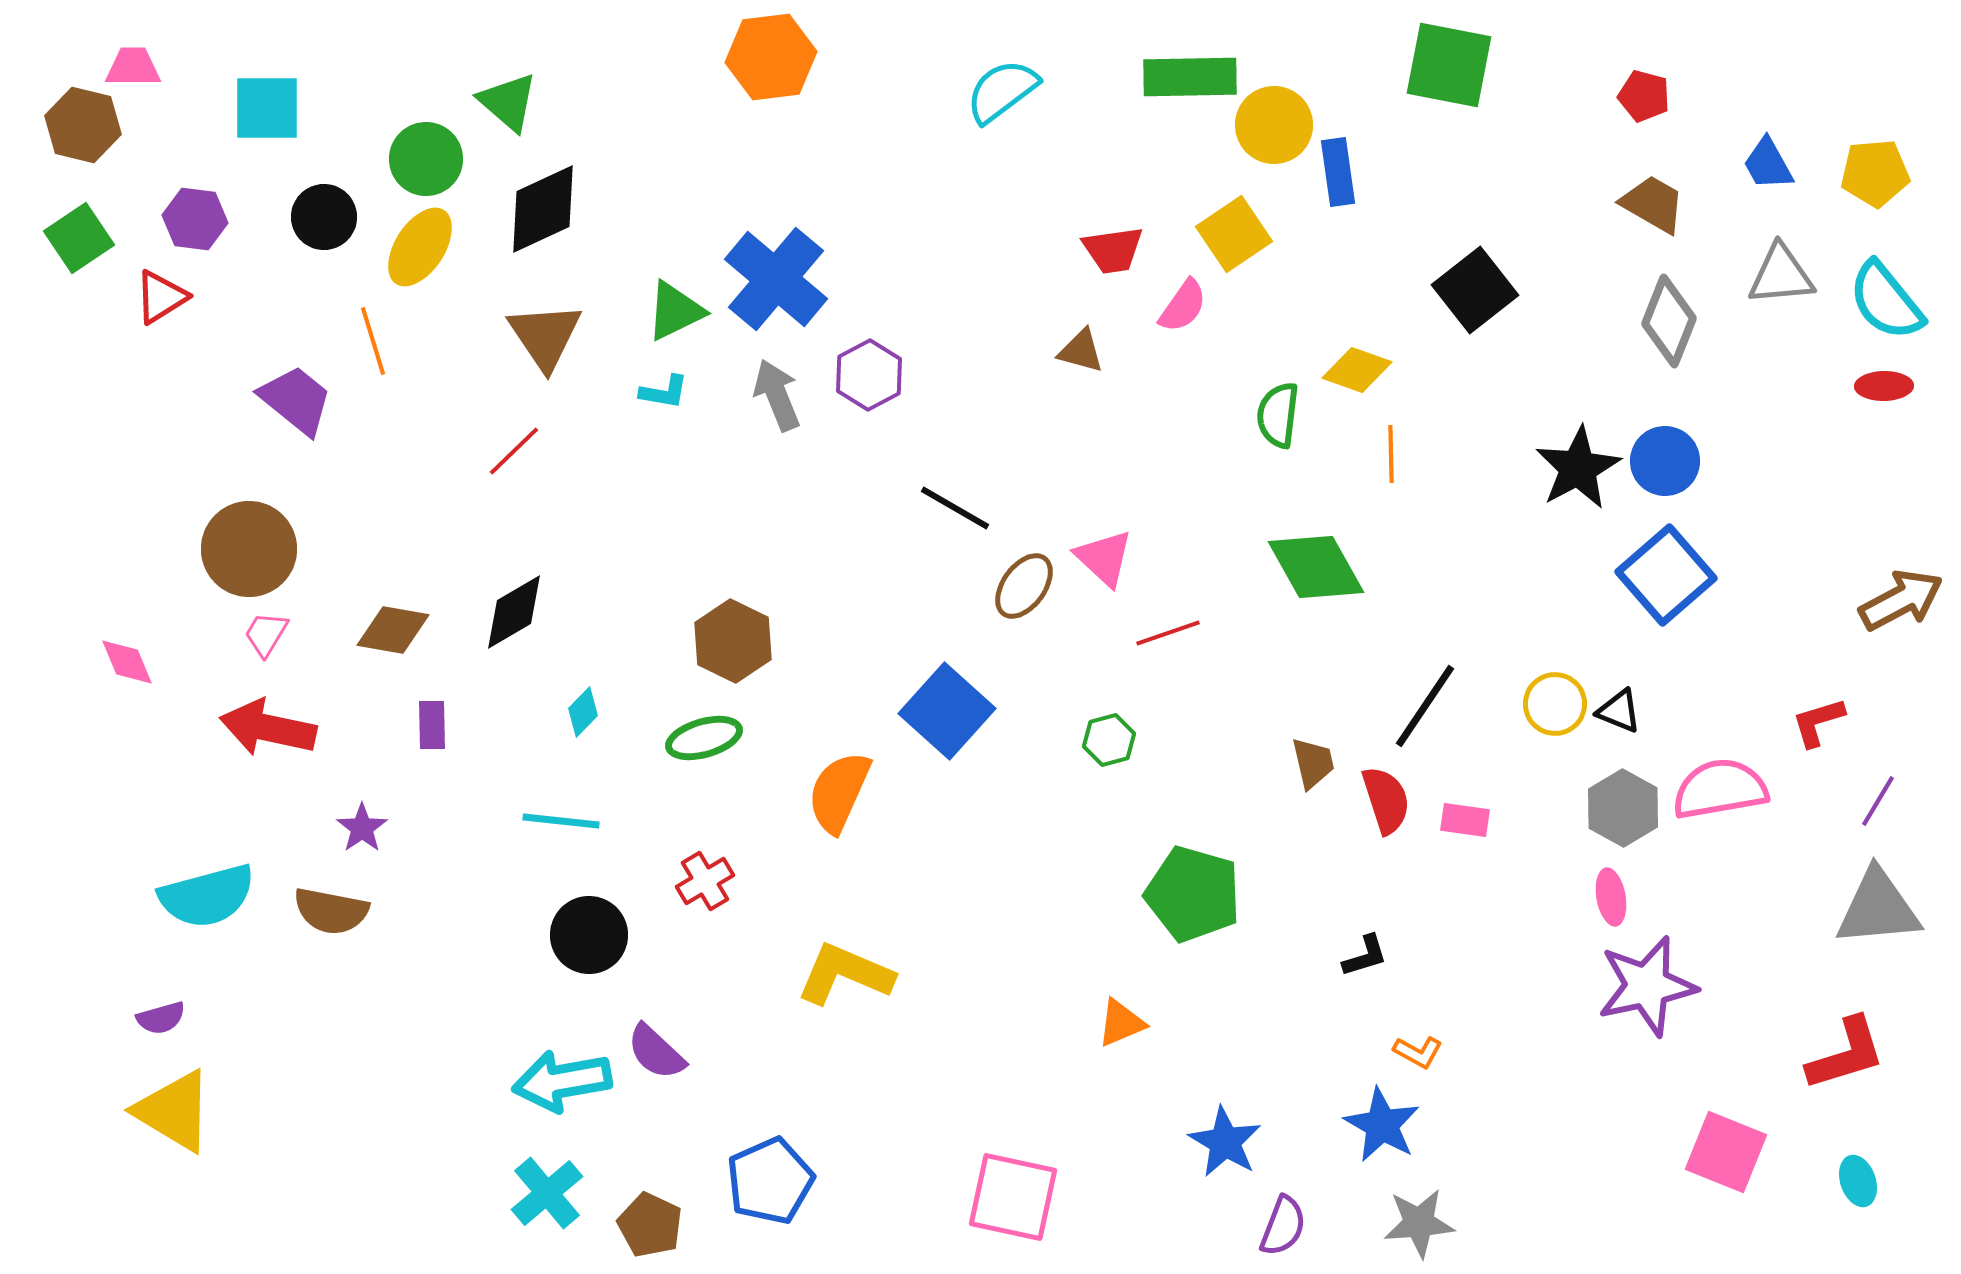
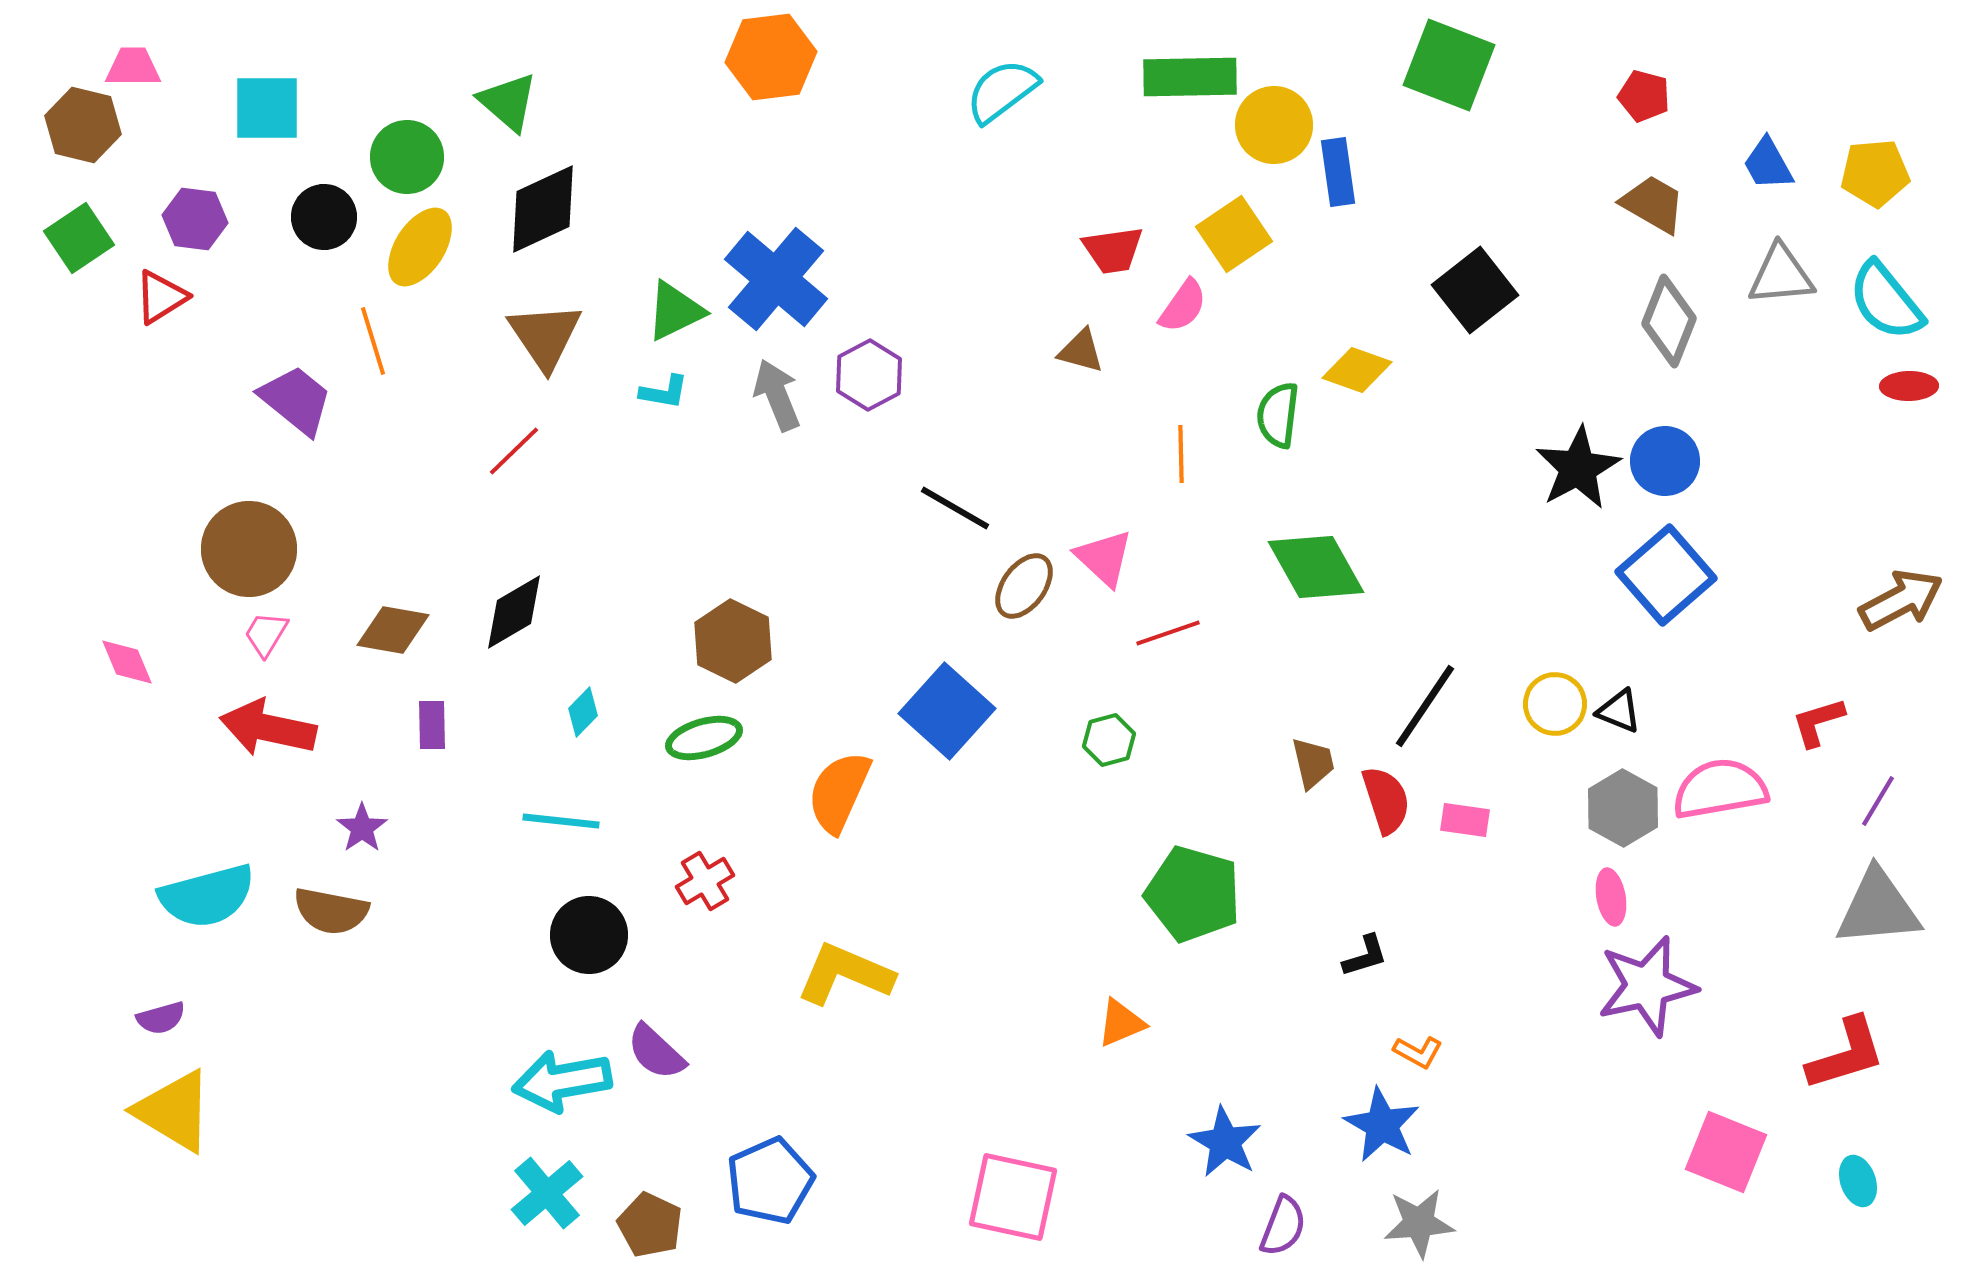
green square at (1449, 65): rotated 10 degrees clockwise
green circle at (426, 159): moved 19 px left, 2 px up
red ellipse at (1884, 386): moved 25 px right
orange line at (1391, 454): moved 210 px left
